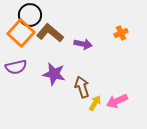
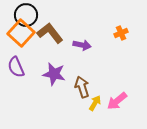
black circle: moved 4 px left
brown L-shape: rotated 12 degrees clockwise
purple arrow: moved 1 px left, 1 px down
purple semicircle: rotated 80 degrees clockwise
pink arrow: rotated 15 degrees counterclockwise
